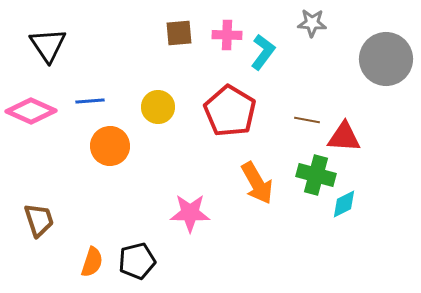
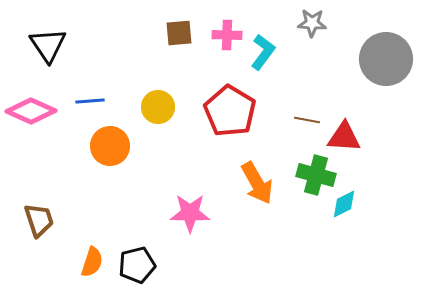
black pentagon: moved 4 px down
